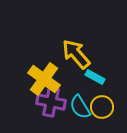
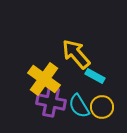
cyan rectangle: moved 1 px up
cyan semicircle: moved 1 px left, 1 px up
